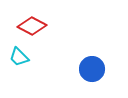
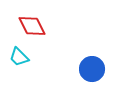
red diamond: rotated 36 degrees clockwise
